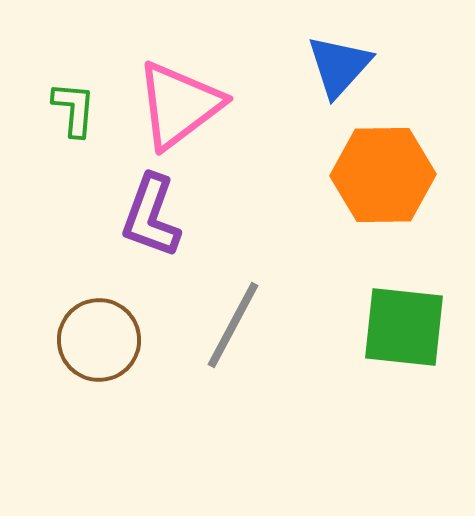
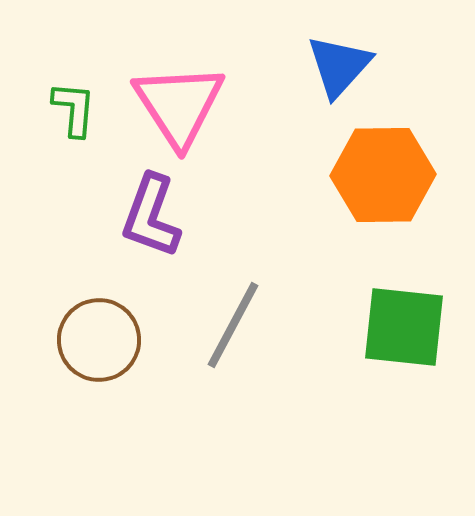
pink triangle: rotated 26 degrees counterclockwise
